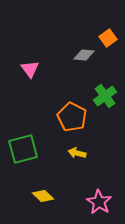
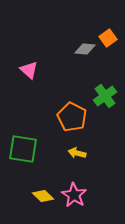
gray diamond: moved 1 px right, 6 px up
pink triangle: moved 1 px left, 1 px down; rotated 12 degrees counterclockwise
green square: rotated 24 degrees clockwise
pink star: moved 25 px left, 7 px up
